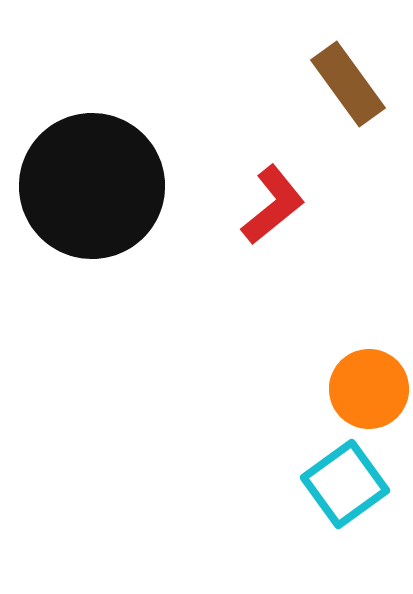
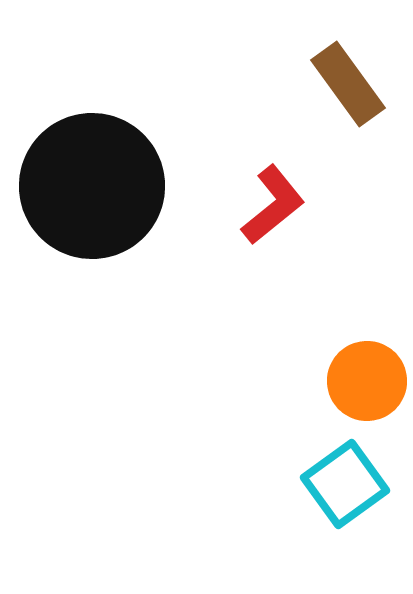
orange circle: moved 2 px left, 8 px up
